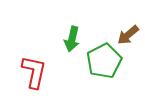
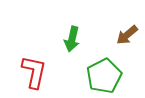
brown arrow: moved 1 px left
green pentagon: moved 15 px down
